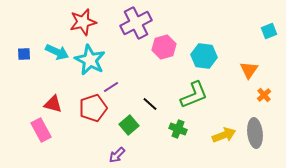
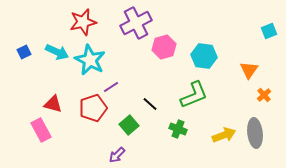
blue square: moved 2 px up; rotated 24 degrees counterclockwise
